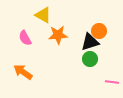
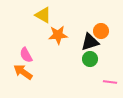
orange circle: moved 2 px right
pink semicircle: moved 1 px right, 17 px down
pink line: moved 2 px left
